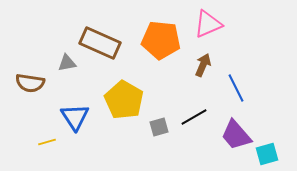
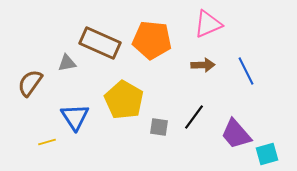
orange pentagon: moved 9 px left
brown arrow: rotated 65 degrees clockwise
brown semicircle: rotated 116 degrees clockwise
blue line: moved 10 px right, 17 px up
black line: rotated 24 degrees counterclockwise
gray square: rotated 24 degrees clockwise
purple trapezoid: moved 1 px up
